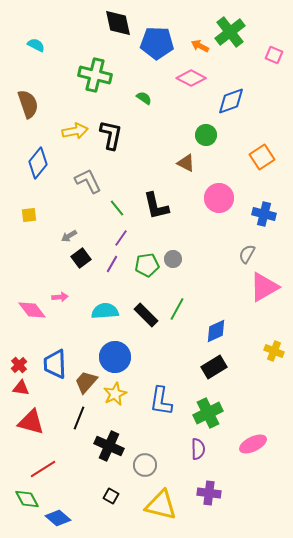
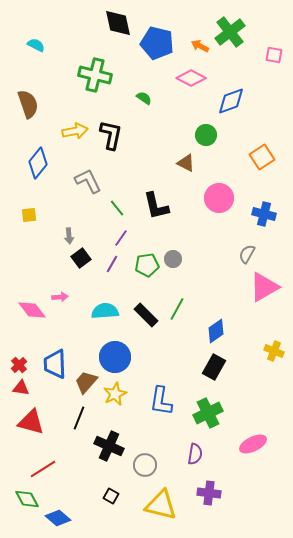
blue pentagon at (157, 43): rotated 12 degrees clockwise
pink square at (274, 55): rotated 12 degrees counterclockwise
gray arrow at (69, 236): rotated 63 degrees counterclockwise
blue diamond at (216, 331): rotated 10 degrees counterclockwise
black rectangle at (214, 367): rotated 30 degrees counterclockwise
purple semicircle at (198, 449): moved 3 px left, 5 px down; rotated 10 degrees clockwise
